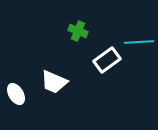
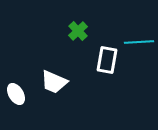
green cross: rotated 24 degrees clockwise
white rectangle: rotated 44 degrees counterclockwise
